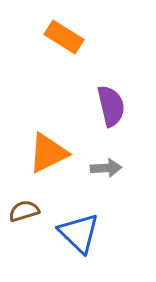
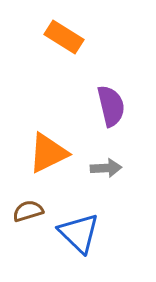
brown semicircle: moved 4 px right
